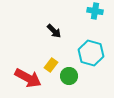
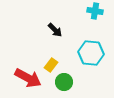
black arrow: moved 1 px right, 1 px up
cyan hexagon: rotated 10 degrees counterclockwise
green circle: moved 5 px left, 6 px down
